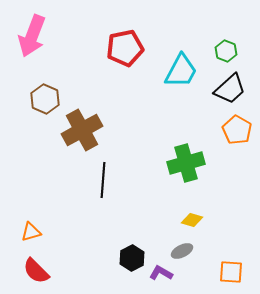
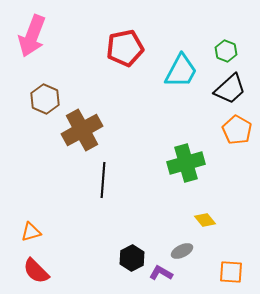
yellow diamond: moved 13 px right; rotated 35 degrees clockwise
